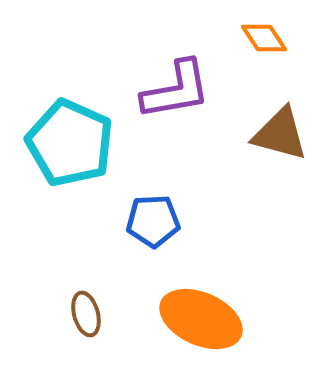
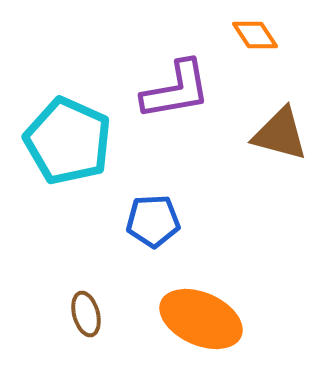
orange diamond: moved 9 px left, 3 px up
cyan pentagon: moved 2 px left, 2 px up
